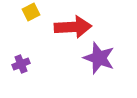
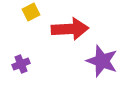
red arrow: moved 3 px left, 2 px down
purple star: moved 3 px right, 3 px down
